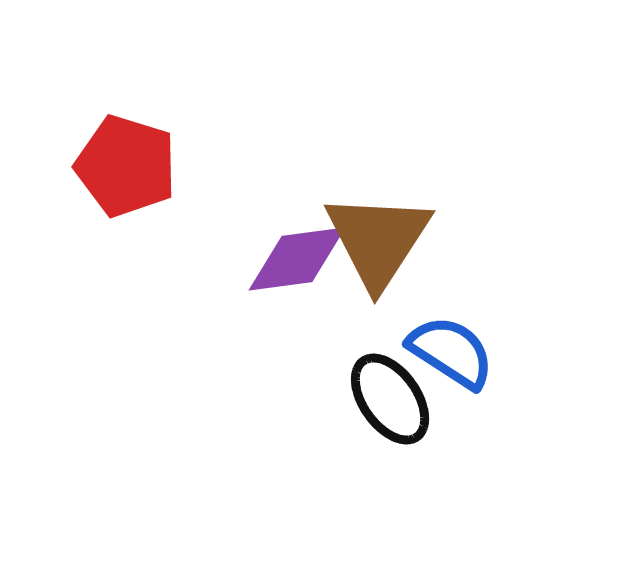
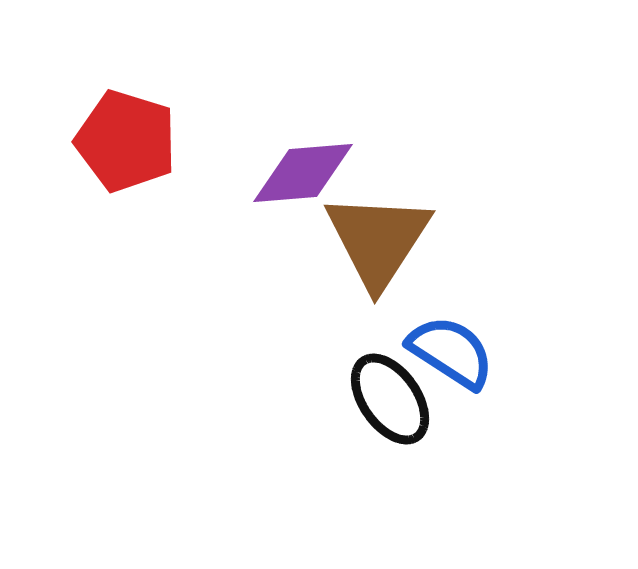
red pentagon: moved 25 px up
purple diamond: moved 6 px right, 86 px up; rotated 3 degrees clockwise
